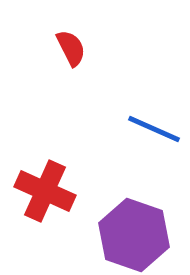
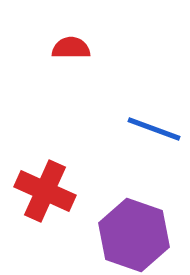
red semicircle: rotated 63 degrees counterclockwise
blue line: rotated 4 degrees counterclockwise
